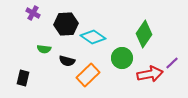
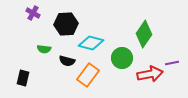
cyan diamond: moved 2 px left, 6 px down; rotated 20 degrees counterclockwise
purple line: rotated 32 degrees clockwise
orange rectangle: rotated 10 degrees counterclockwise
